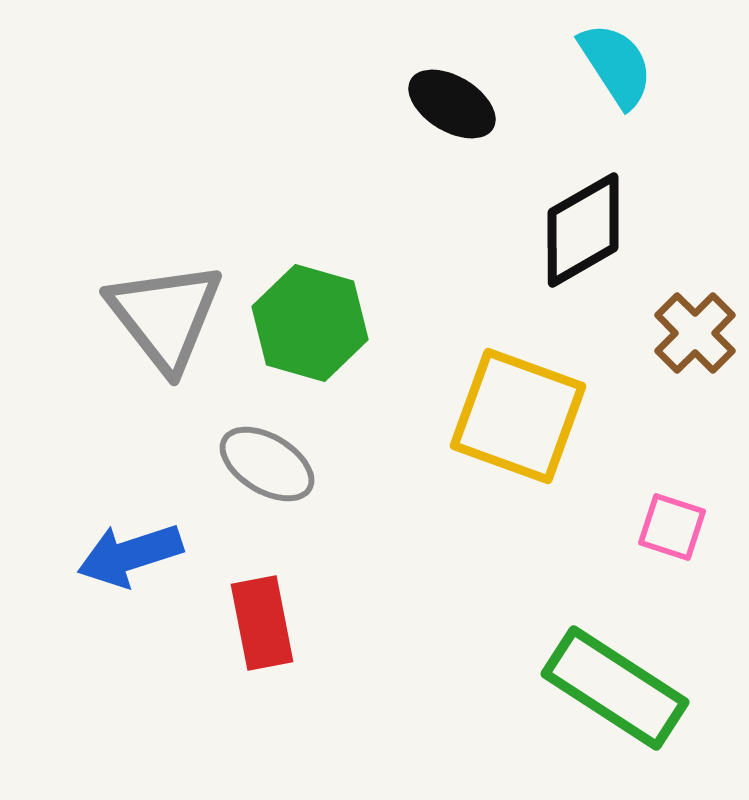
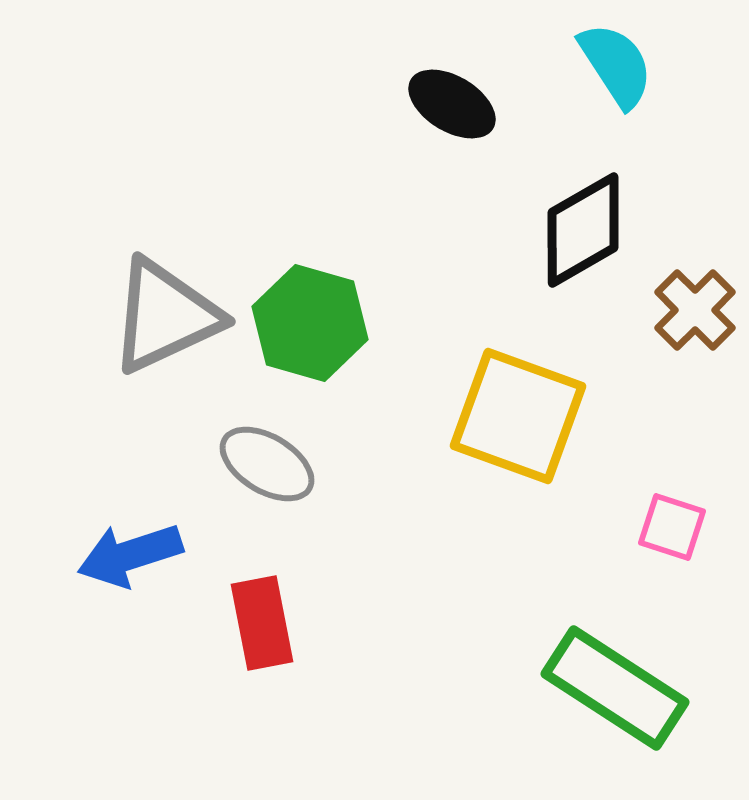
gray triangle: rotated 43 degrees clockwise
brown cross: moved 23 px up
